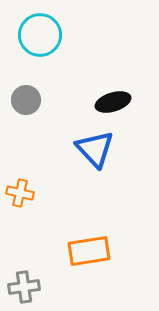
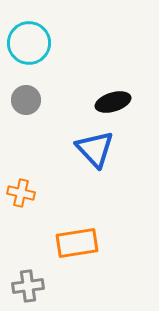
cyan circle: moved 11 px left, 8 px down
orange cross: moved 1 px right
orange rectangle: moved 12 px left, 8 px up
gray cross: moved 4 px right, 1 px up
